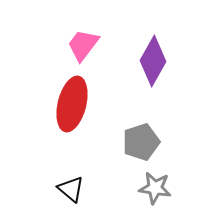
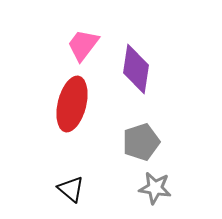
purple diamond: moved 17 px left, 8 px down; rotated 21 degrees counterclockwise
